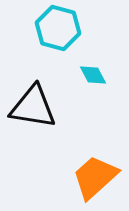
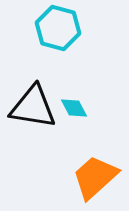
cyan diamond: moved 19 px left, 33 px down
